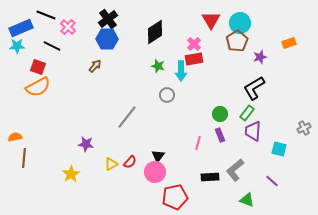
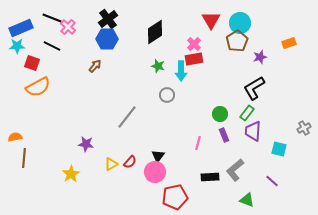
black line at (46, 15): moved 6 px right, 3 px down
red square at (38, 67): moved 6 px left, 4 px up
purple rectangle at (220, 135): moved 4 px right
